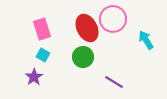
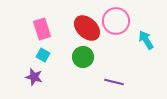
pink circle: moved 3 px right, 2 px down
red ellipse: rotated 20 degrees counterclockwise
purple star: rotated 24 degrees counterclockwise
purple line: rotated 18 degrees counterclockwise
